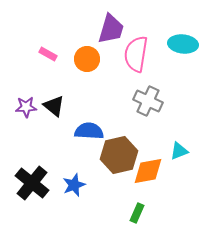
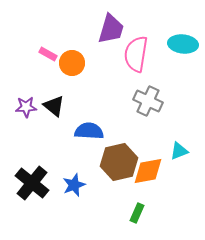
orange circle: moved 15 px left, 4 px down
brown hexagon: moved 7 px down
